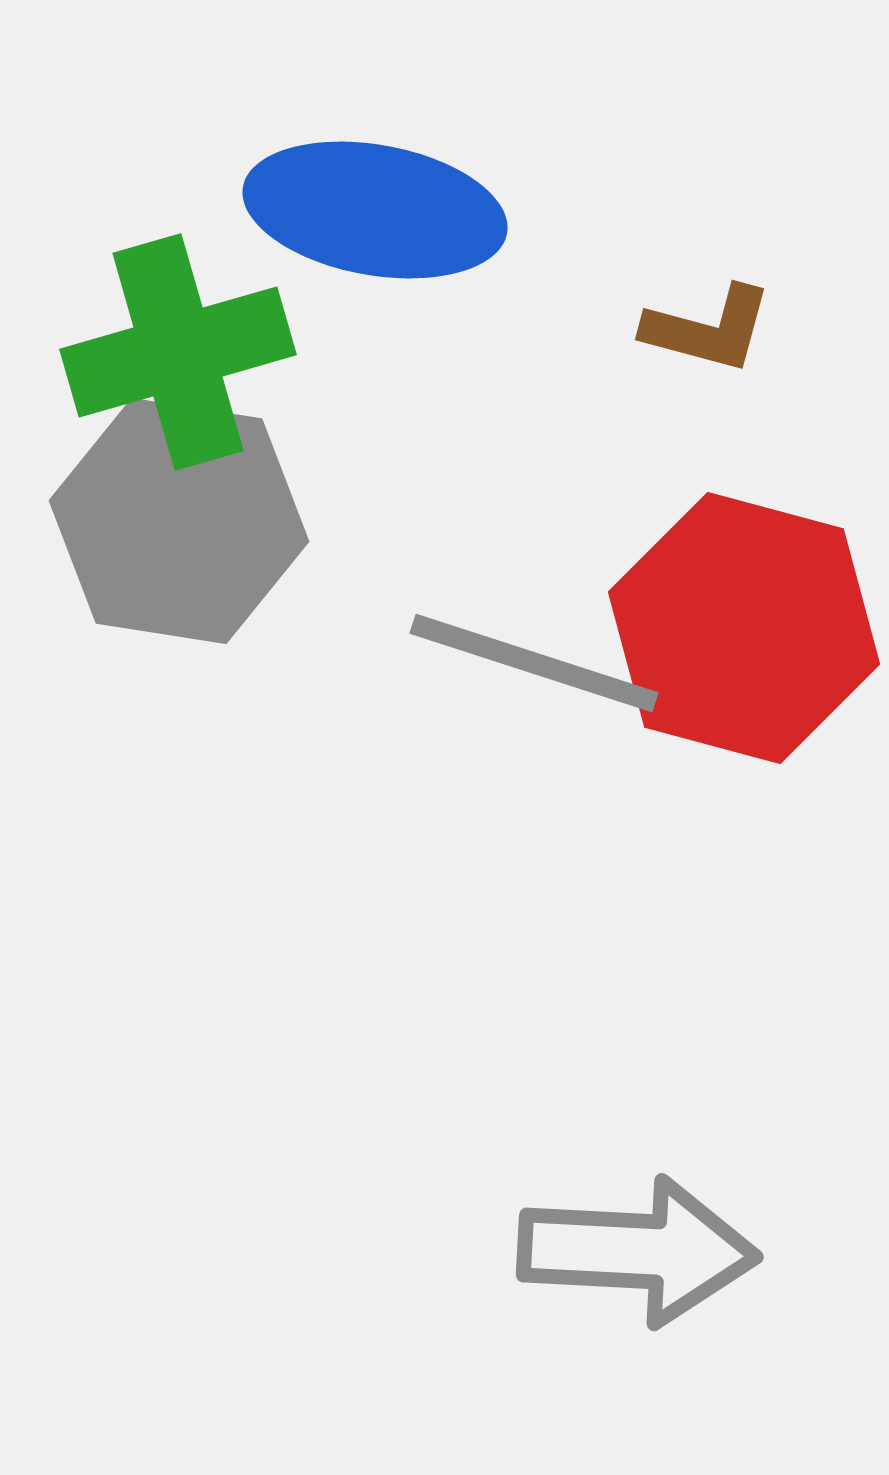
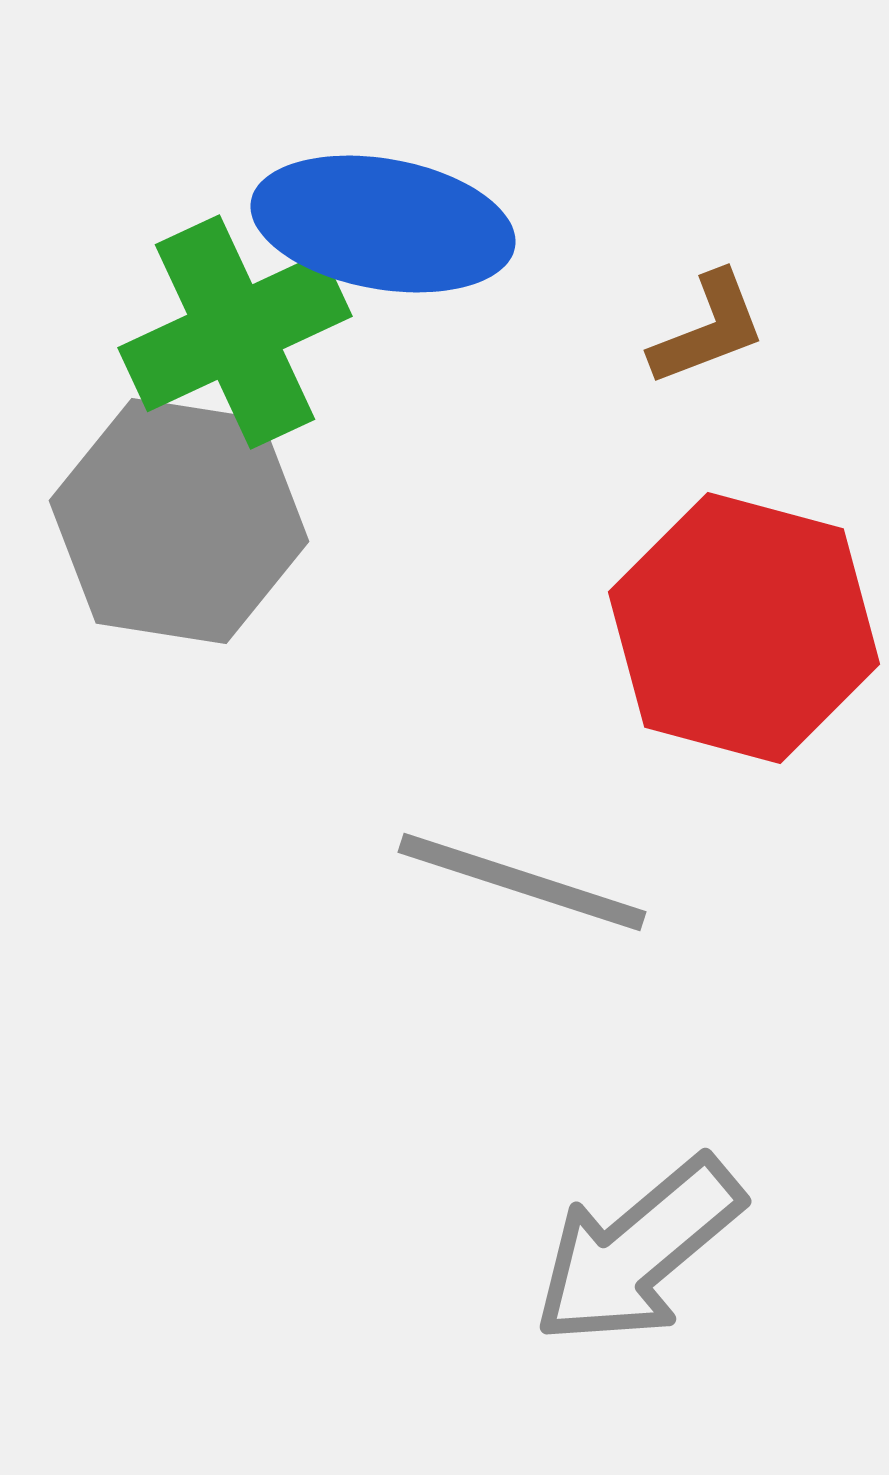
blue ellipse: moved 8 px right, 14 px down
brown L-shape: rotated 36 degrees counterclockwise
green cross: moved 57 px right, 20 px up; rotated 9 degrees counterclockwise
gray line: moved 12 px left, 219 px down
gray arrow: rotated 137 degrees clockwise
